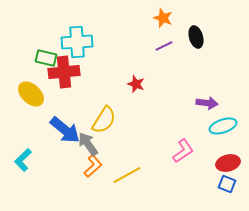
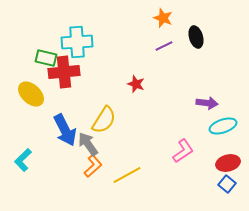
blue arrow: rotated 24 degrees clockwise
blue square: rotated 18 degrees clockwise
